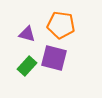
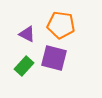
purple triangle: rotated 12 degrees clockwise
green rectangle: moved 3 px left
